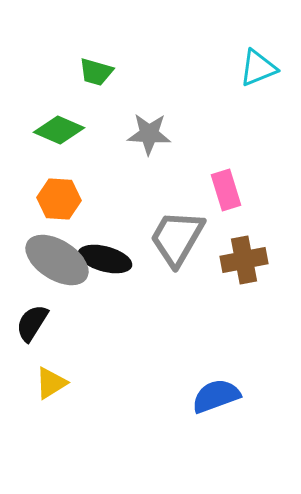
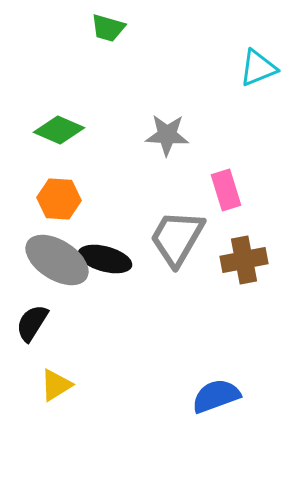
green trapezoid: moved 12 px right, 44 px up
gray star: moved 18 px right, 1 px down
yellow triangle: moved 5 px right, 2 px down
